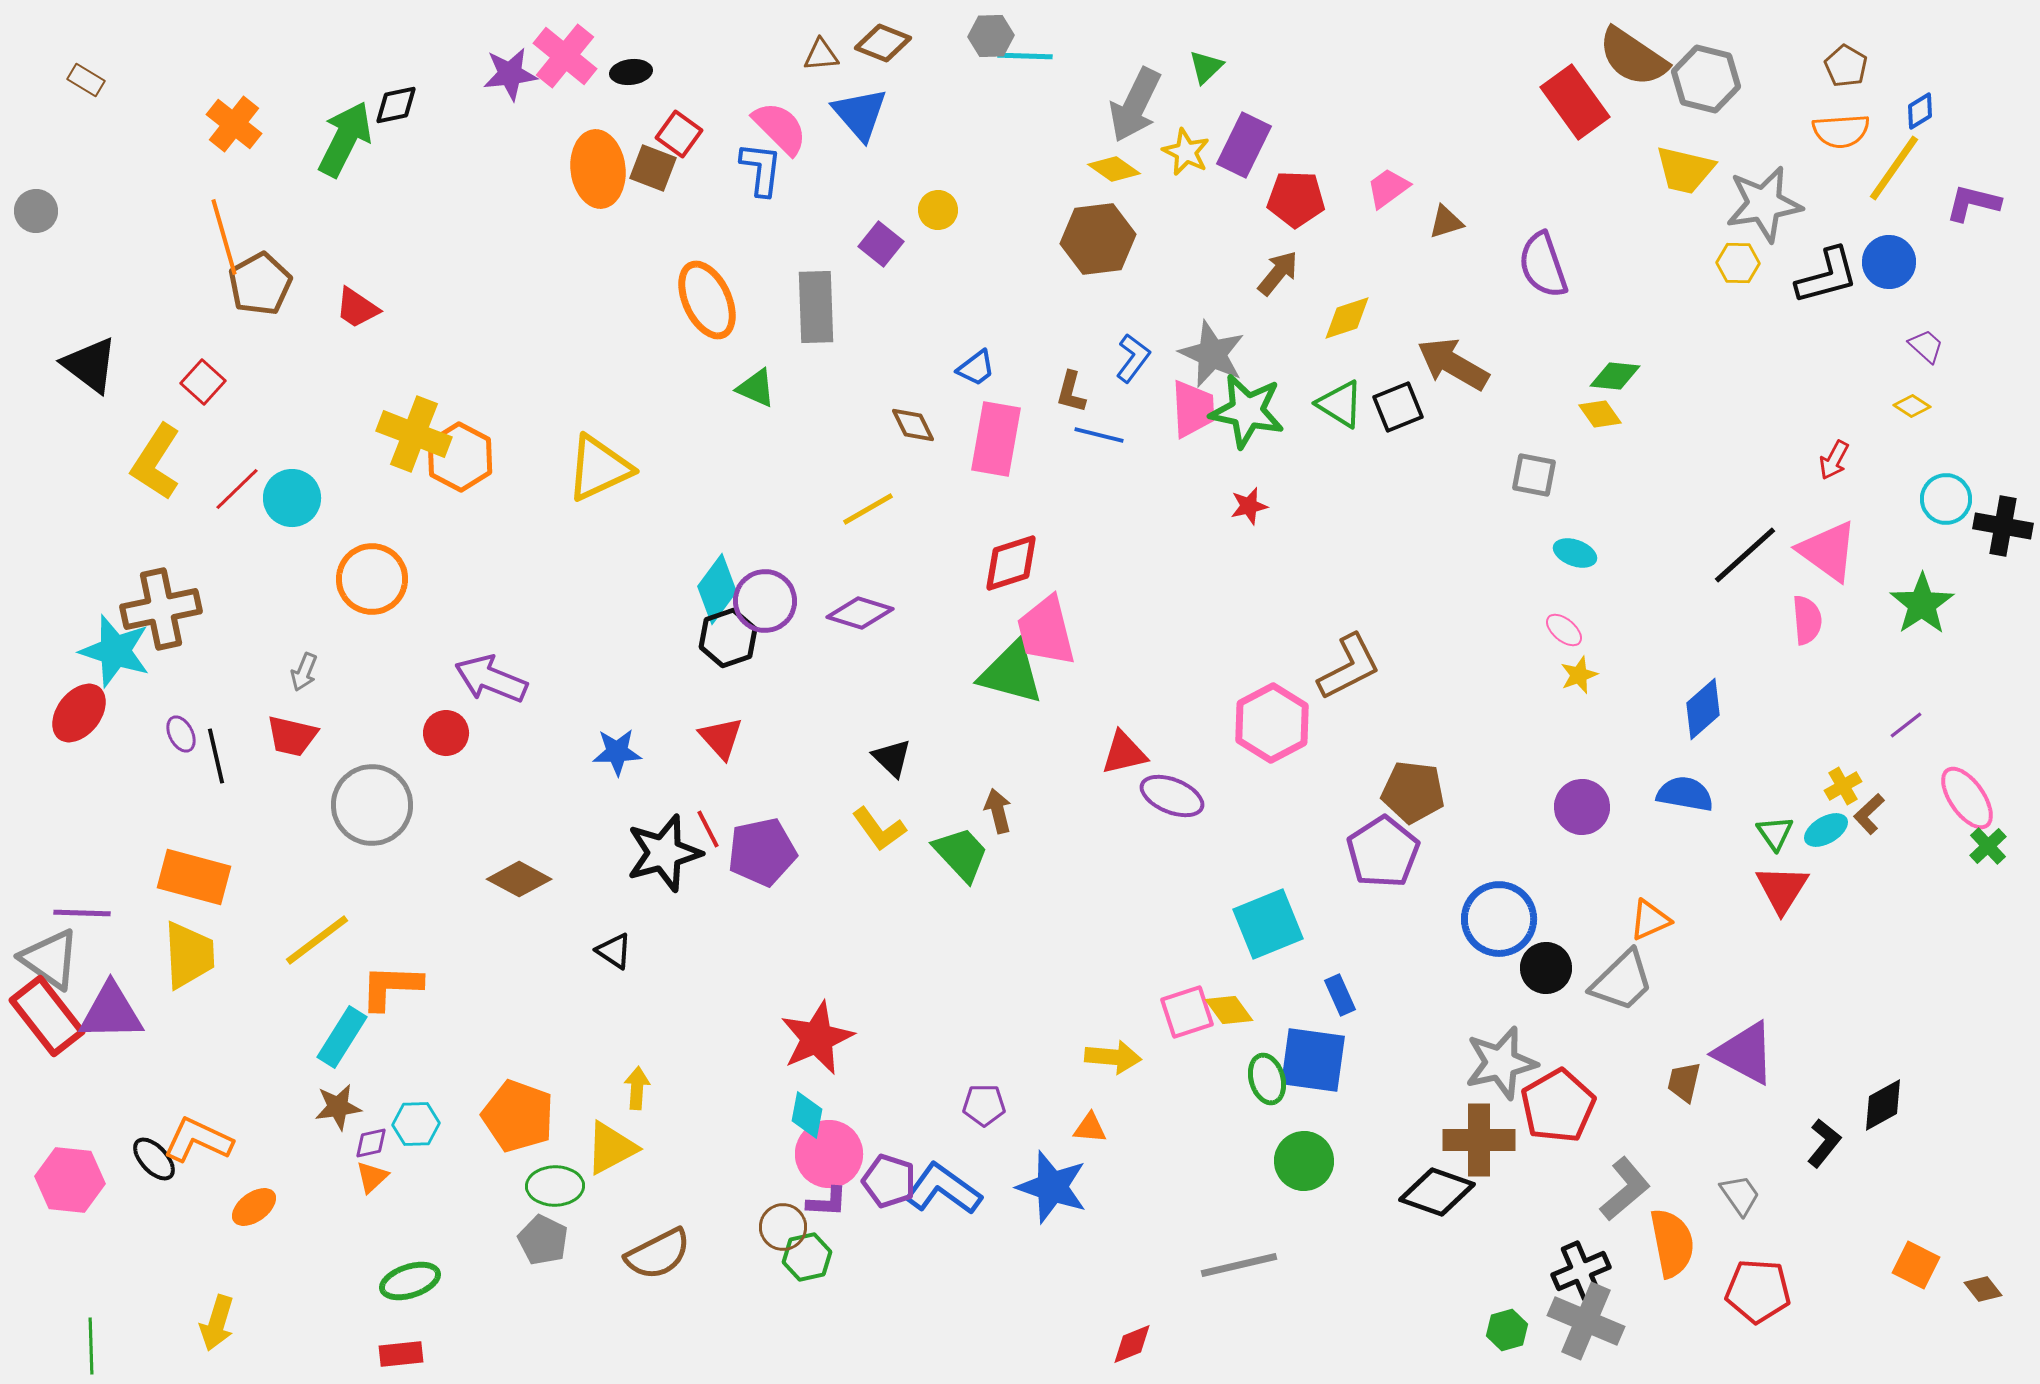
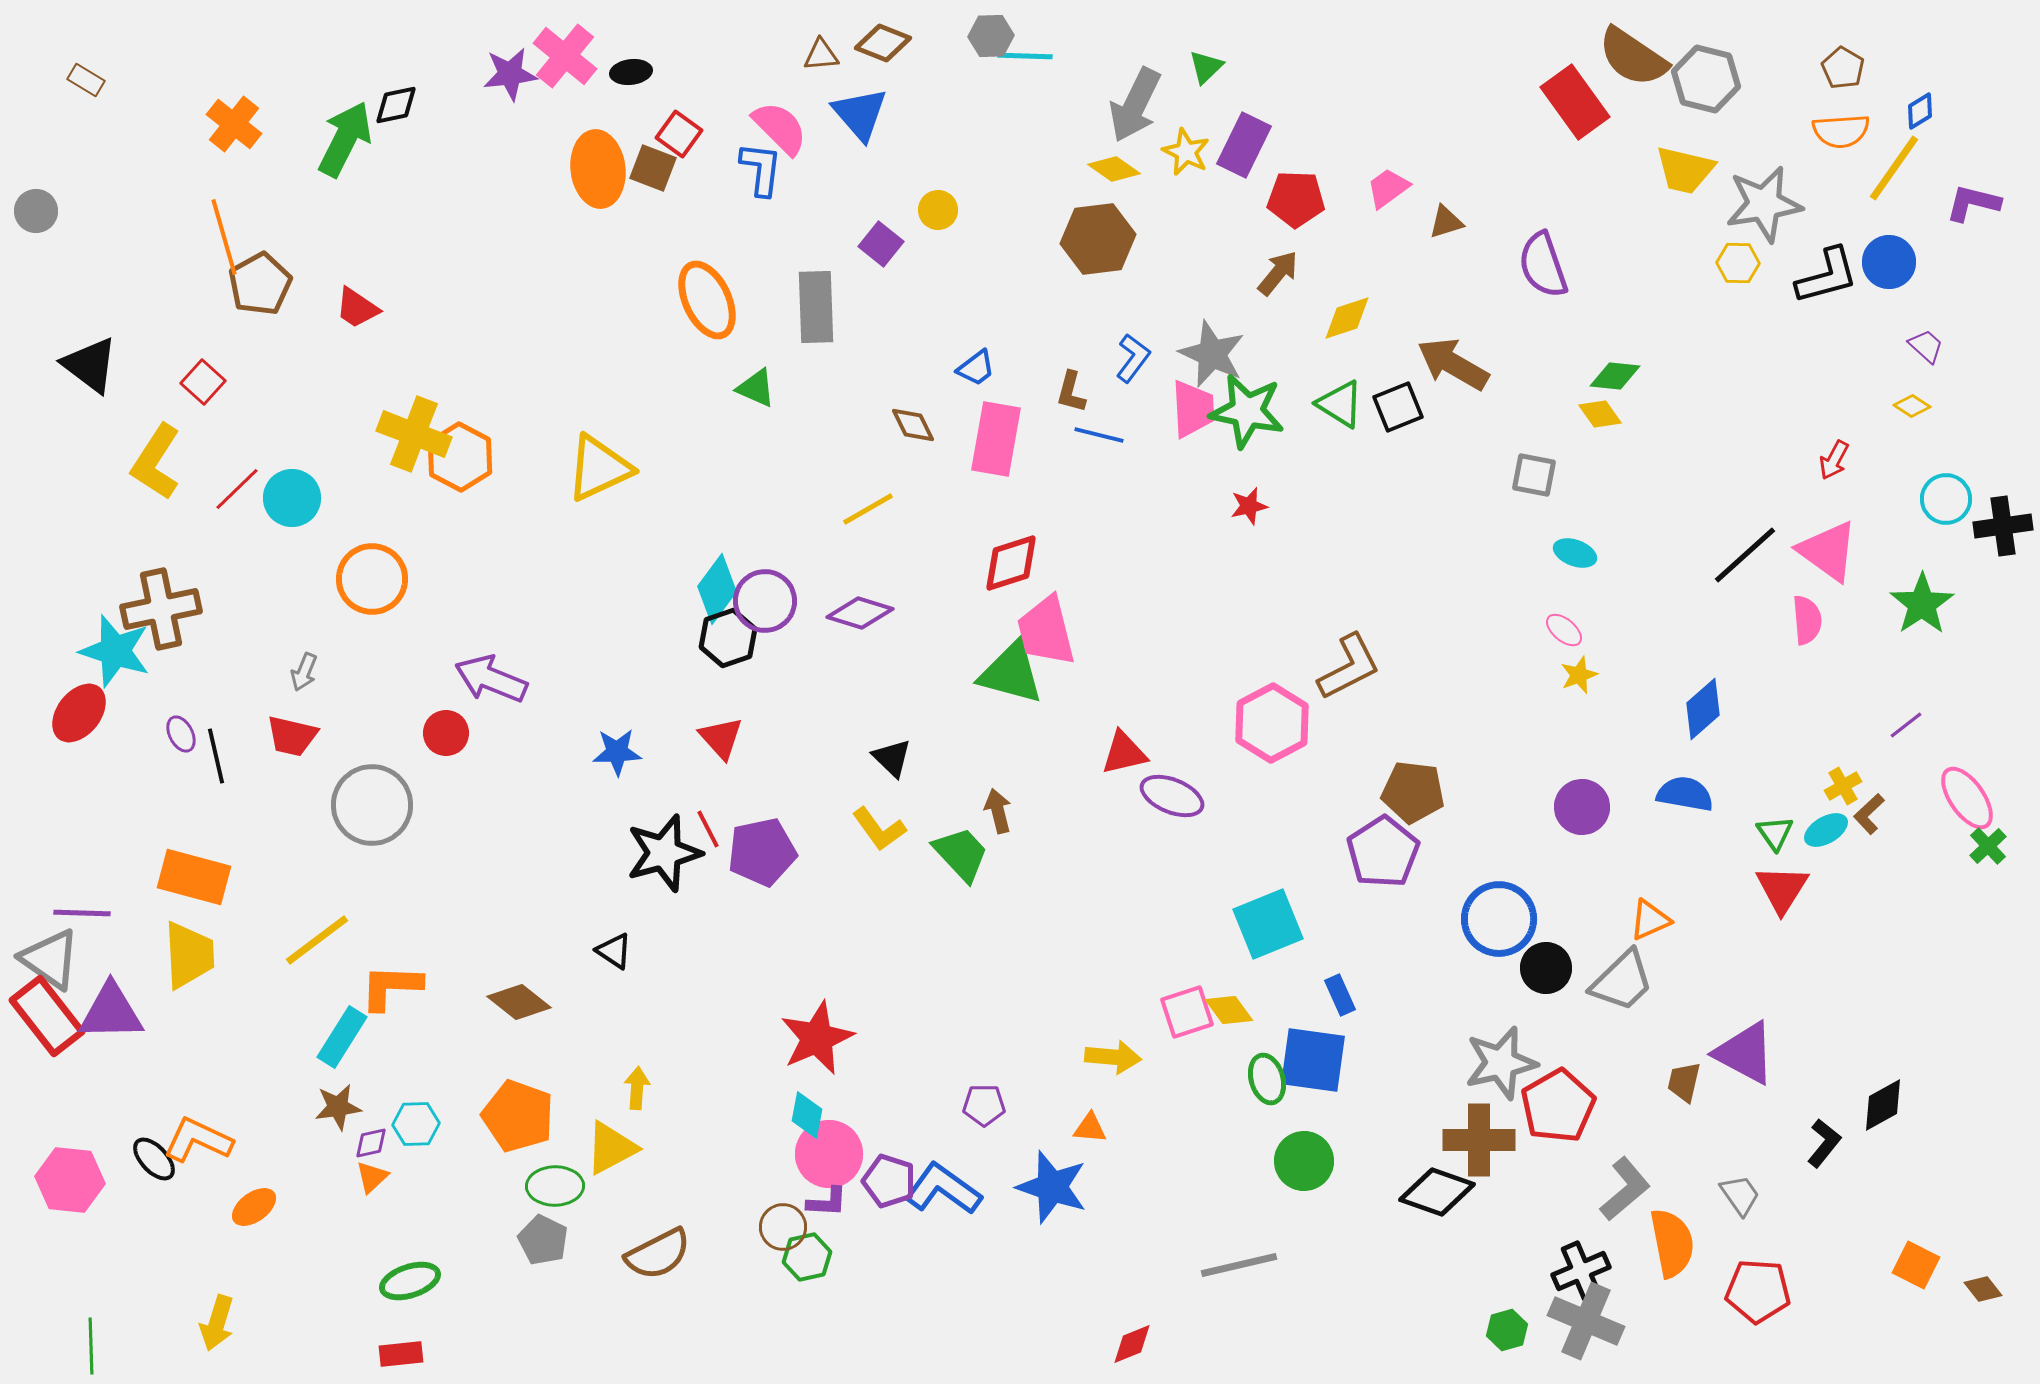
brown pentagon at (1846, 66): moved 3 px left, 2 px down
black cross at (2003, 526): rotated 18 degrees counterclockwise
brown diamond at (519, 879): moved 123 px down; rotated 10 degrees clockwise
